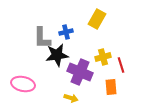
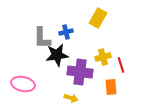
yellow rectangle: moved 1 px right, 1 px up
purple cross: rotated 15 degrees counterclockwise
